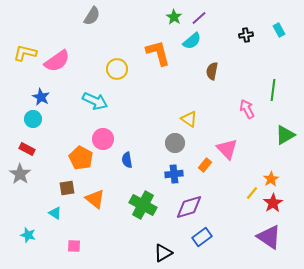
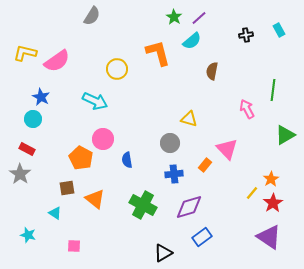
yellow triangle: rotated 18 degrees counterclockwise
gray circle: moved 5 px left
